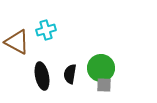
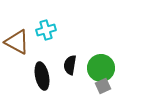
black semicircle: moved 9 px up
gray square: moved 1 px left, 1 px down; rotated 28 degrees counterclockwise
